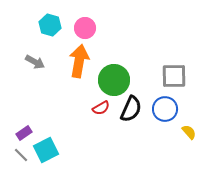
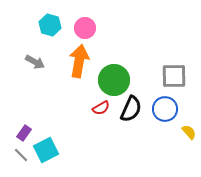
purple rectangle: rotated 21 degrees counterclockwise
